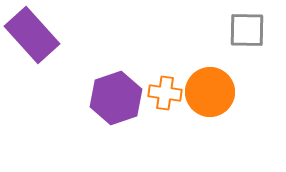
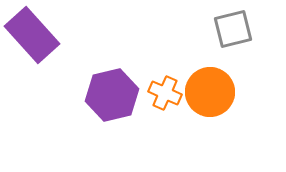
gray square: moved 14 px left, 1 px up; rotated 15 degrees counterclockwise
orange cross: rotated 16 degrees clockwise
purple hexagon: moved 4 px left, 3 px up; rotated 6 degrees clockwise
